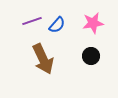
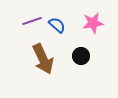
blue semicircle: rotated 90 degrees counterclockwise
black circle: moved 10 px left
